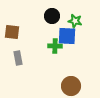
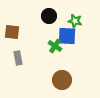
black circle: moved 3 px left
green cross: rotated 32 degrees clockwise
brown circle: moved 9 px left, 6 px up
